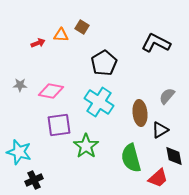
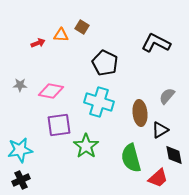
black pentagon: moved 1 px right; rotated 15 degrees counterclockwise
cyan cross: rotated 16 degrees counterclockwise
cyan star: moved 1 px right, 2 px up; rotated 25 degrees counterclockwise
black diamond: moved 1 px up
black cross: moved 13 px left
